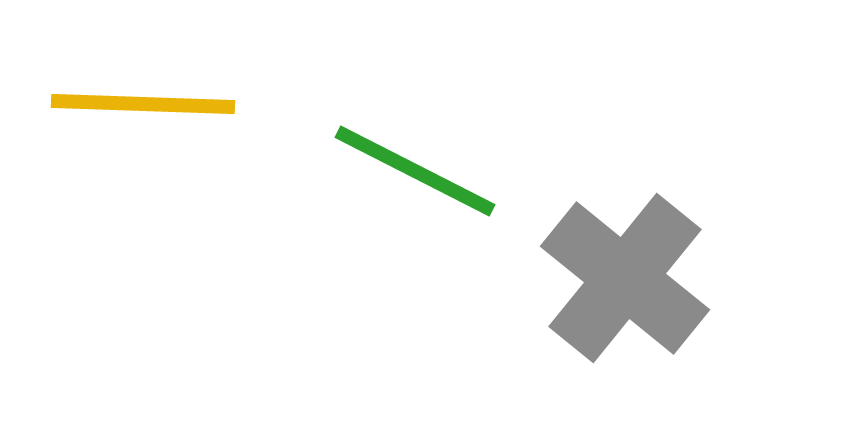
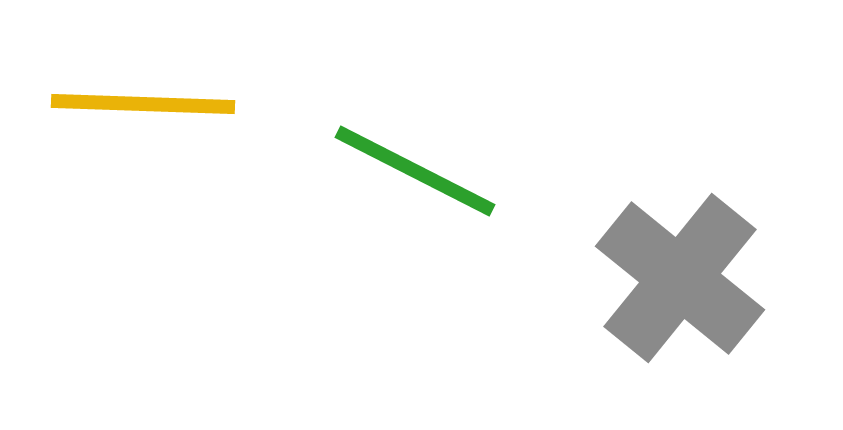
gray cross: moved 55 px right
